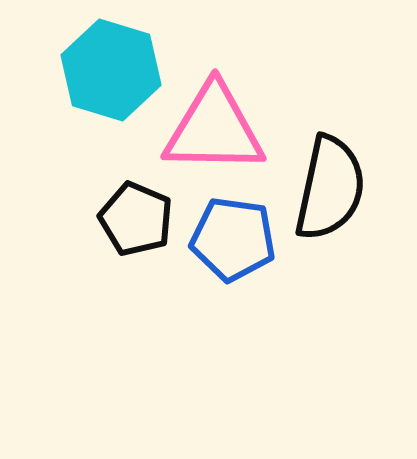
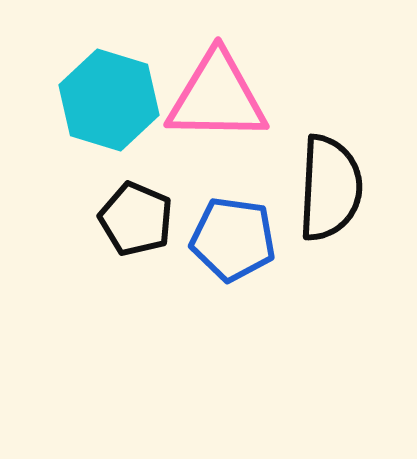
cyan hexagon: moved 2 px left, 30 px down
pink triangle: moved 3 px right, 32 px up
black semicircle: rotated 9 degrees counterclockwise
